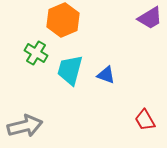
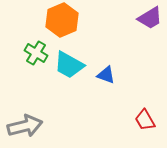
orange hexagon: moved 1 px left
cyan trapezoid: moved 1 px left, 5 px up; rotated 76 degrees counterclockwise
